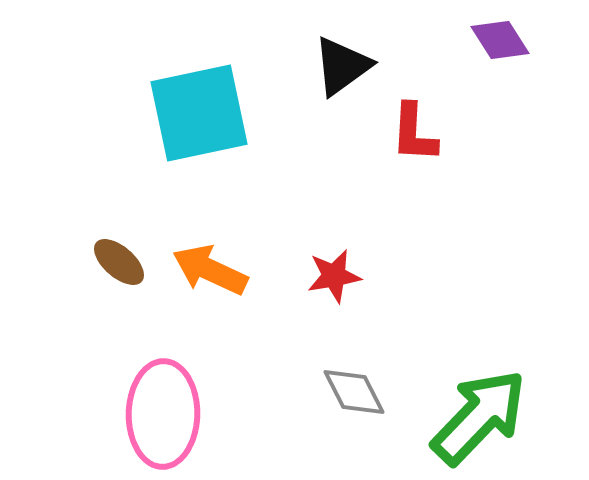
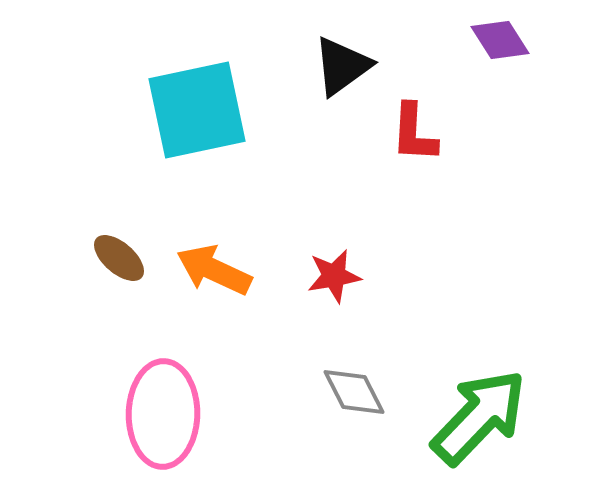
cyan square: moved 2 px left, 3 px up
brown ellipse: moved 4 px up
orange arrow: moved 4 px right
